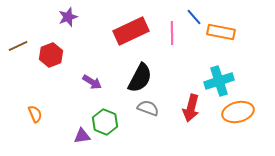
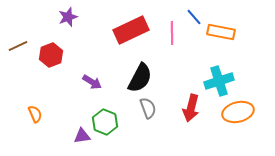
red rectangle: moved 1 px up
gray semicircle: rotated 50 degrees clockwise
